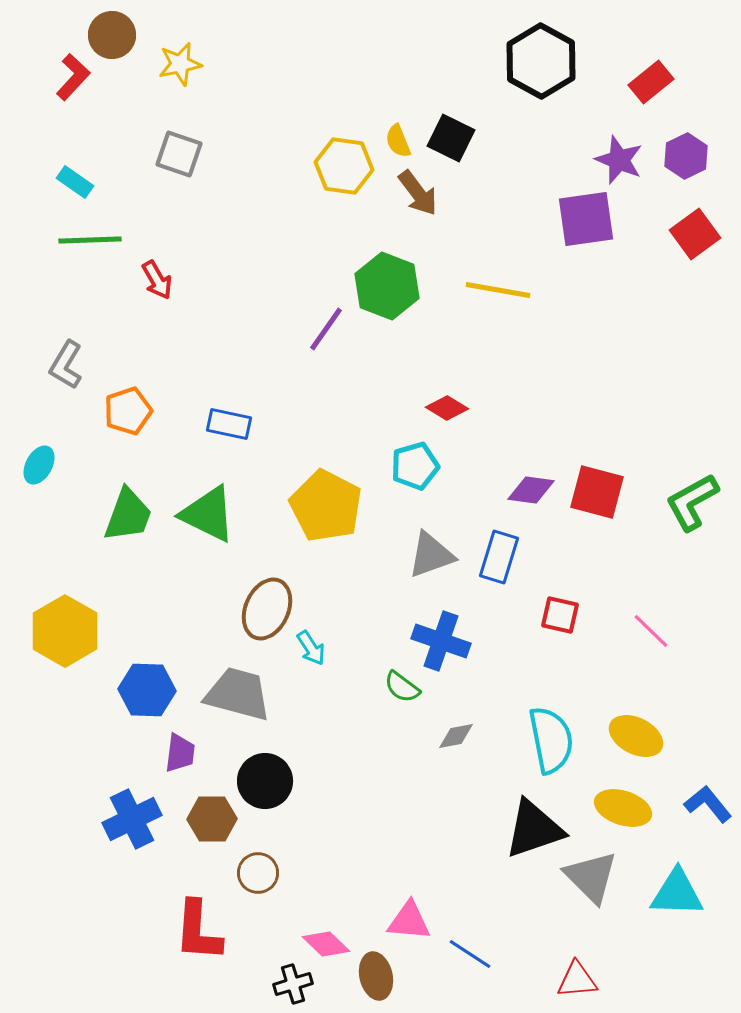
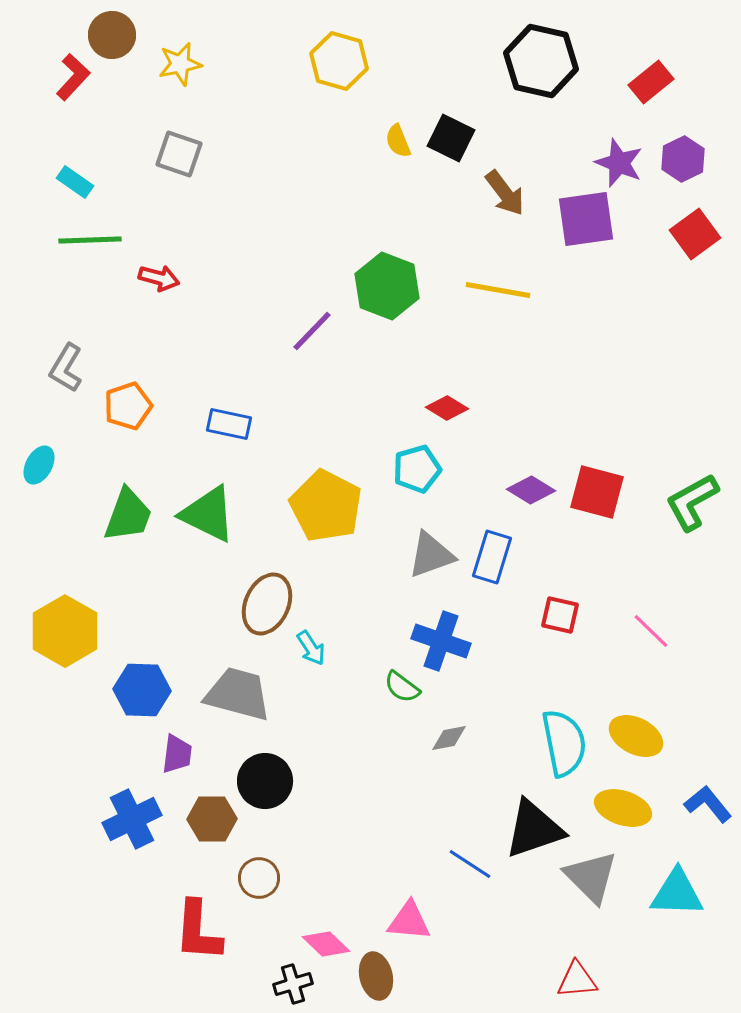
black hexagon at (541, 61): rotated 16 degrees counterclockwise
purple hexagon at (686, 156): moved 3 px left, 3 px down
purple star at (619, 160): moved 3 px down
yellow hexagon at (344, 166): moved 5 px left, 105 px up; rotated 8 degrees clockwise
brown arrow at (418, 193): moved 87 px right
red arrow at (157, 280): moved 2 px right, 2 px up; rotated 45 degrees counterclockwise
purple line at (326, 329): moved 14 px left, 2 px down; rotated 9 degrees clockwise
gray L-shape at (66, 365): moved 3 px down
orange pentagon at (128, 411): moved 5 px up
cyan pentagon at (415, 466): moved 2 px right, 3 px down
purple diamond at (531, 490): rotated 24 degrees clockwise
blue rectangle at (499, 557): moved 7 px left
brown ellipse at (267, 609): moved 5 px up
blue hexagon at (147, 690): moved 5 px left
gray diamond at (456, 736): moved 7 px left, 2 px down
cyan semicircle at (551, 740): moved 13 px right, 3 px down
purple trapezoid at (180, 753): moved 3 px left, 1 px down
brown circle at (258, 873): moved 1 px right, 5 px down
blue line at (470, 954): moved 90 px up
